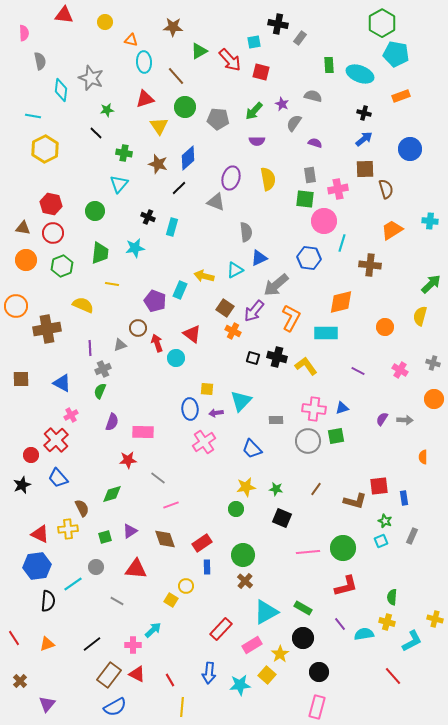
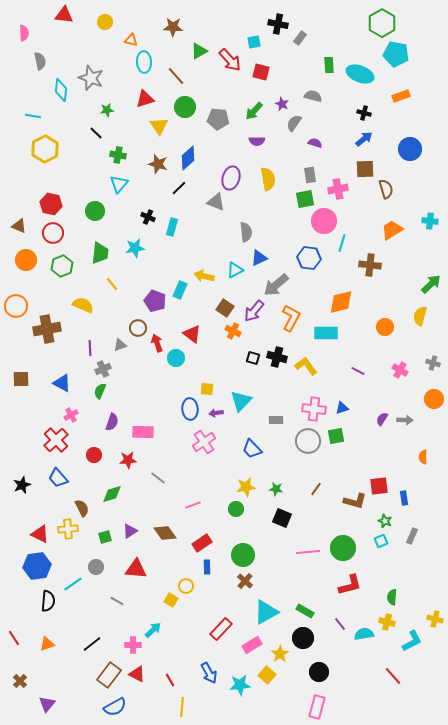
green cross at (124, 153): moved 6 px left, 2 px down
green square at (305, 199): rotated 18 degrees counterclockwise
brown triangle at (23, 228): moved 4 px left, 2 px up; rotated 14 degrees clockwise
yellow line at (112, 284): rotated 40 degrees clockwise
red circle at (31, 455): moved 63 px right
pink line at (171, 505): moved 22 px right
brown diamond at (165, 539): moved 6 px up; rotated 15 degrees counterclockwise
red L-shape at (346, 586): moved 4 px right, 1 px up
green rectangle at (303, 608): moved 2 px right, 3 px down
blue arrow at (209, 673): rotated 35 degrees counterclockwise
